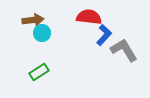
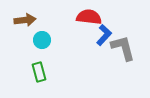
brown arrow: moved 8 px left
cyan circle: moved 7 px down
gray L-shape: moved 1 px left, 2 px up; rotated 16 degrees clockwise
green rectangle: rotated 72 degrees counterclockwise
